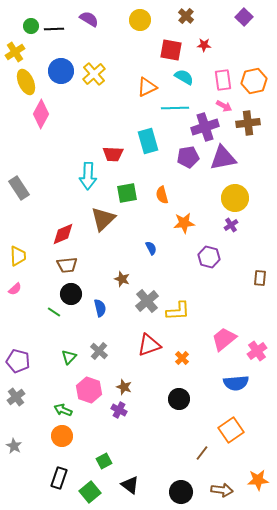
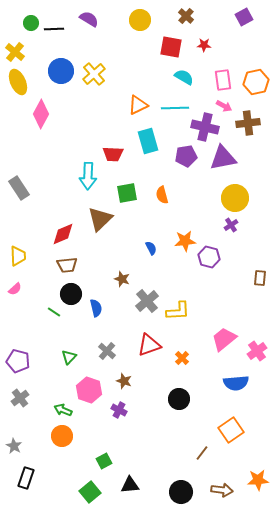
purple square at (244, 17): rotated 18 degrees clockwise
green circle at (31, 26): moved 3 px up
red square at (171, 50): moved 3 px up
yellow cross at (15, 52): rotated 18 degrees counterclockwise
orange hexagon at (254, 81): moved 2 px right, 1 px down
yellow ellipse at (26, 82): moved 8 px left
orange triangle at (147, 87): moved 9 px left, 18 px down
purple cross at (205, 127): rotated 32 degrees clockwise
purple pentagon at (188, 157): moved 2 px left, 1 px up
brown triangle at (103, 219): moved 3 px left
orange star at (184, 223): moved 1 px right, 18 px down
blue semicircle at (100, 308): moved 4 px left
gray cross at (99, 351): moved 8 px right
brown star at (124, 387): moved 6 px up
gray cross at (16, 397): moved 4 px right, 1 px down
black rectangle at (59, 478): moved 33 px left
black triangle at (130, 485): rotated 42 degrees counterclockwise
